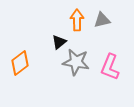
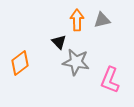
black triangle: rotated 35 degrees counterclockwise
pink L-shape: moved 13 px down
